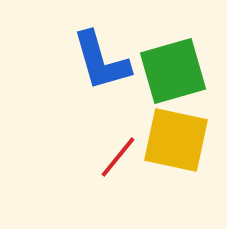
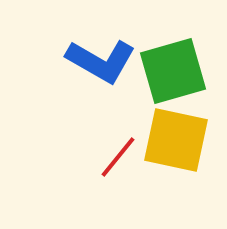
blue L-shape: rotated 44 degrees counterclockwise
